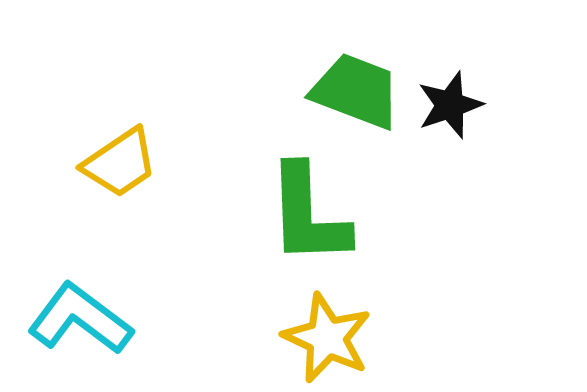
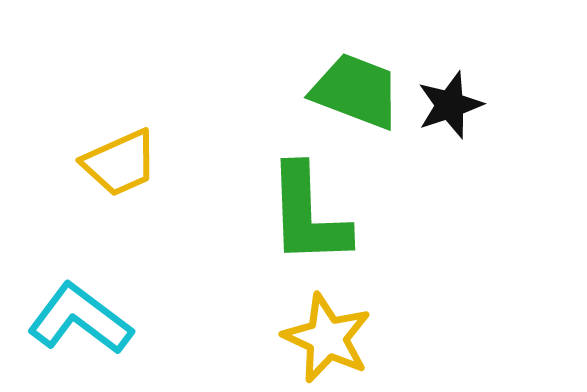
yellow trapezoid: rotated 10 degrees clockwise
